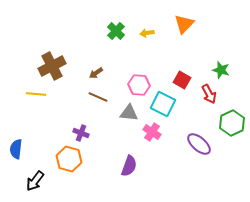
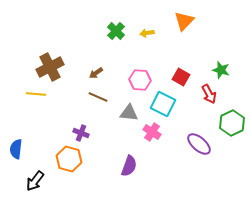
orange triangle: moved 3 px up
brown cross: moved 2 px left, 1 px down
red square: moved 1 px left, 3 px up
pink hexagon: moved 1 px right, 5 px up
